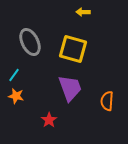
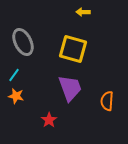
gray ellipse: moved 7 px left
